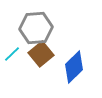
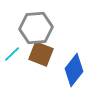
brown square: rotated 30 degrees counterclockwise
blue diamond: moved 3 px down; rotated 8 degrees counterclockwise
